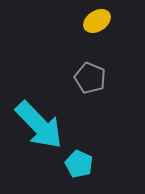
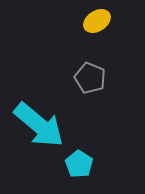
cyan arrow: rotated 6 degrees counterclockwise
cyan pentagon: rotated 8 degrees clockwise
